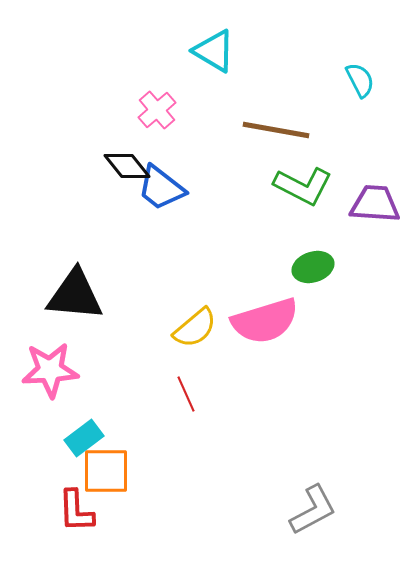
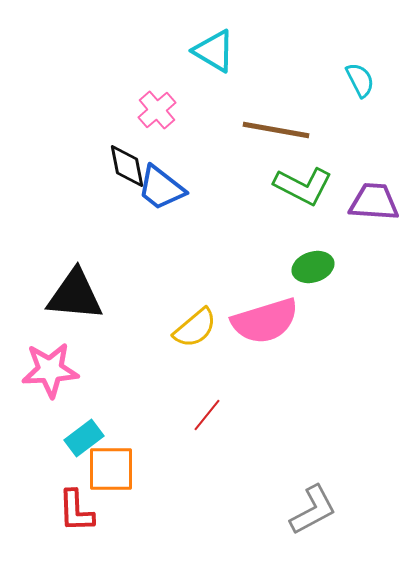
black diamond: rotated 27 degrees clockwise
purple trapezoid: moved 1 px left, 2 px up
red line: moved 21 px right, 21 px down; rotated 63 degrees clockwise
orange square: moved 5 px right, 2 px up
